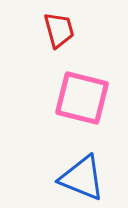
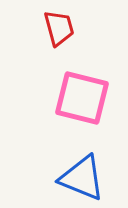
red trapezoid: moved 2 px up
